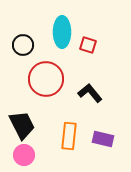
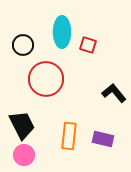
black L-shape: moved 24 px right
